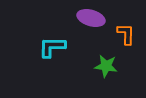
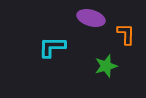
green star: rotated 25 degrees counterclockwise
